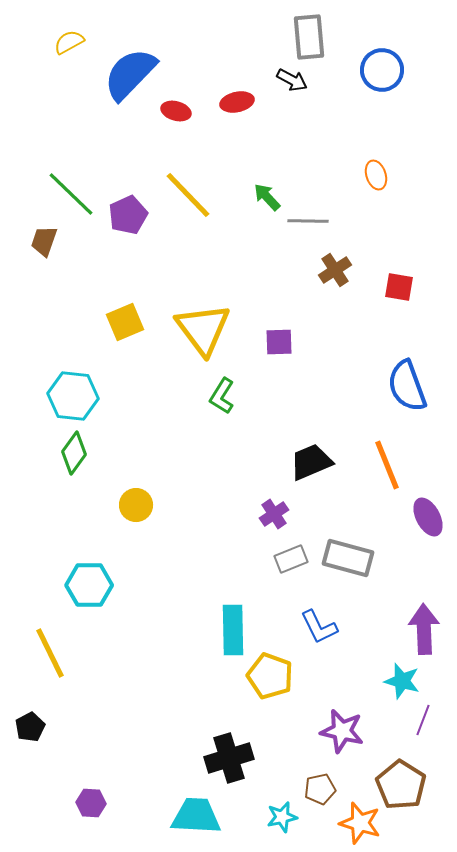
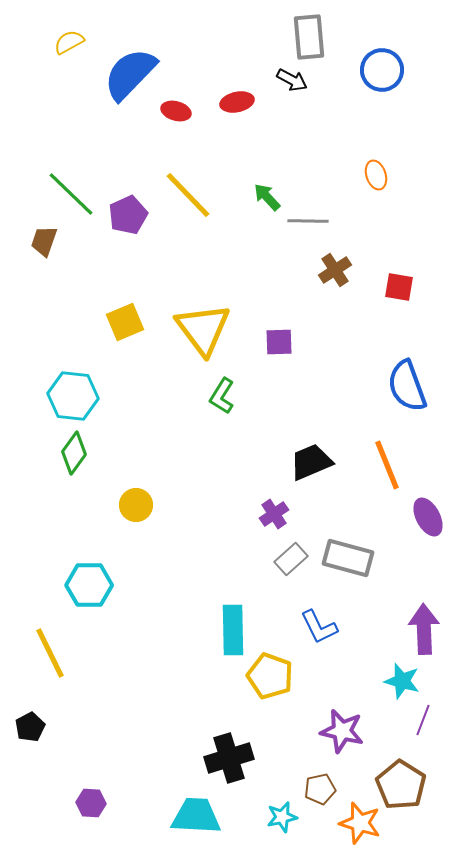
gray rectangle at (291, 559): rotated 20 degrees counterclockwise
